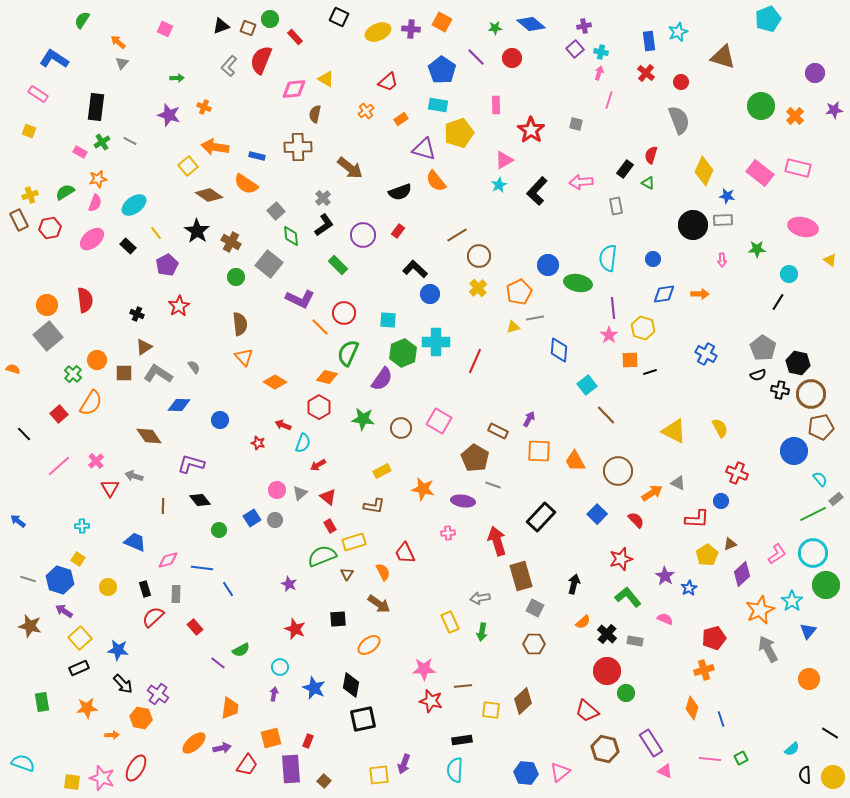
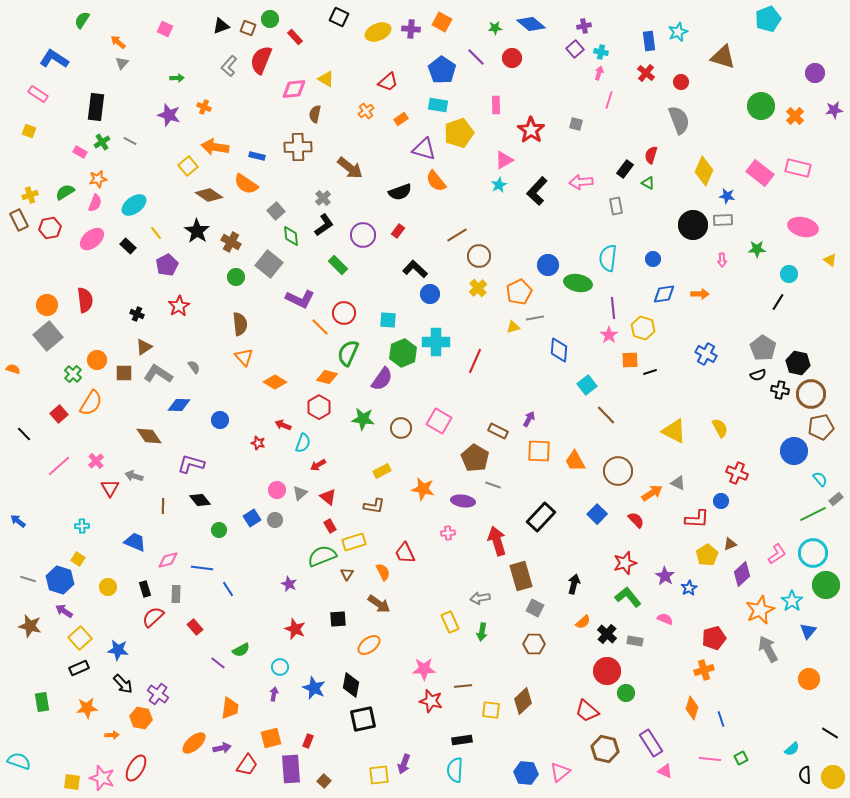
red star at (621, 559): moved 4 px right, 4 px down
cyan semicircle at (23, 763): moved 4 px left, 2 px up
